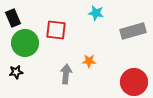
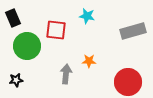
cyan star: moved 9 px left, 3 px down
green circle: moved 2 px right, 3 px down
black star: moved 8 px down
red circle: moved 6 px left
